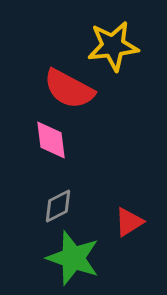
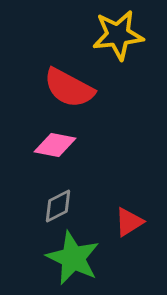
yellow star: moved 5 px right, 11 px up
red semicircle: moved 1 px up
pink diamond: moved 4 px right, 5 px down; rotated 72 degrees counterclockwise
green star: rotated 6 degrees clockwise
